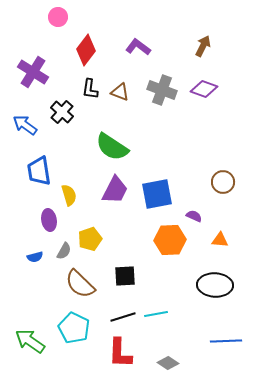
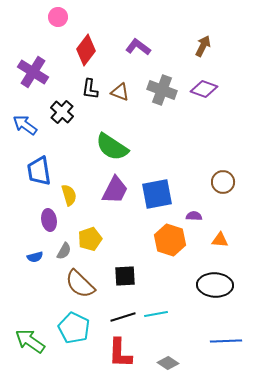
purple semicircle: rotated 21 degrees counterclockwise
orange hexagon: rotated 20 degrees clockwise
